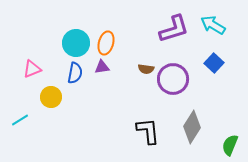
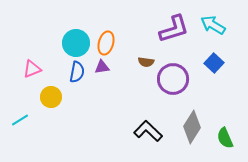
brown semicircle: moved 7 px up
blue semicircle: moved 2 px right, 1 px up
black L-shape: rotated 40 degrees counterclockwise
green semicircle: moved 5 px left, 7 px up; rotated 45 degrees counterclockwise
